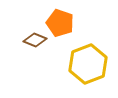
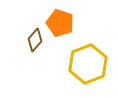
brown diamond: rotated 70 degrees counterclockwise
